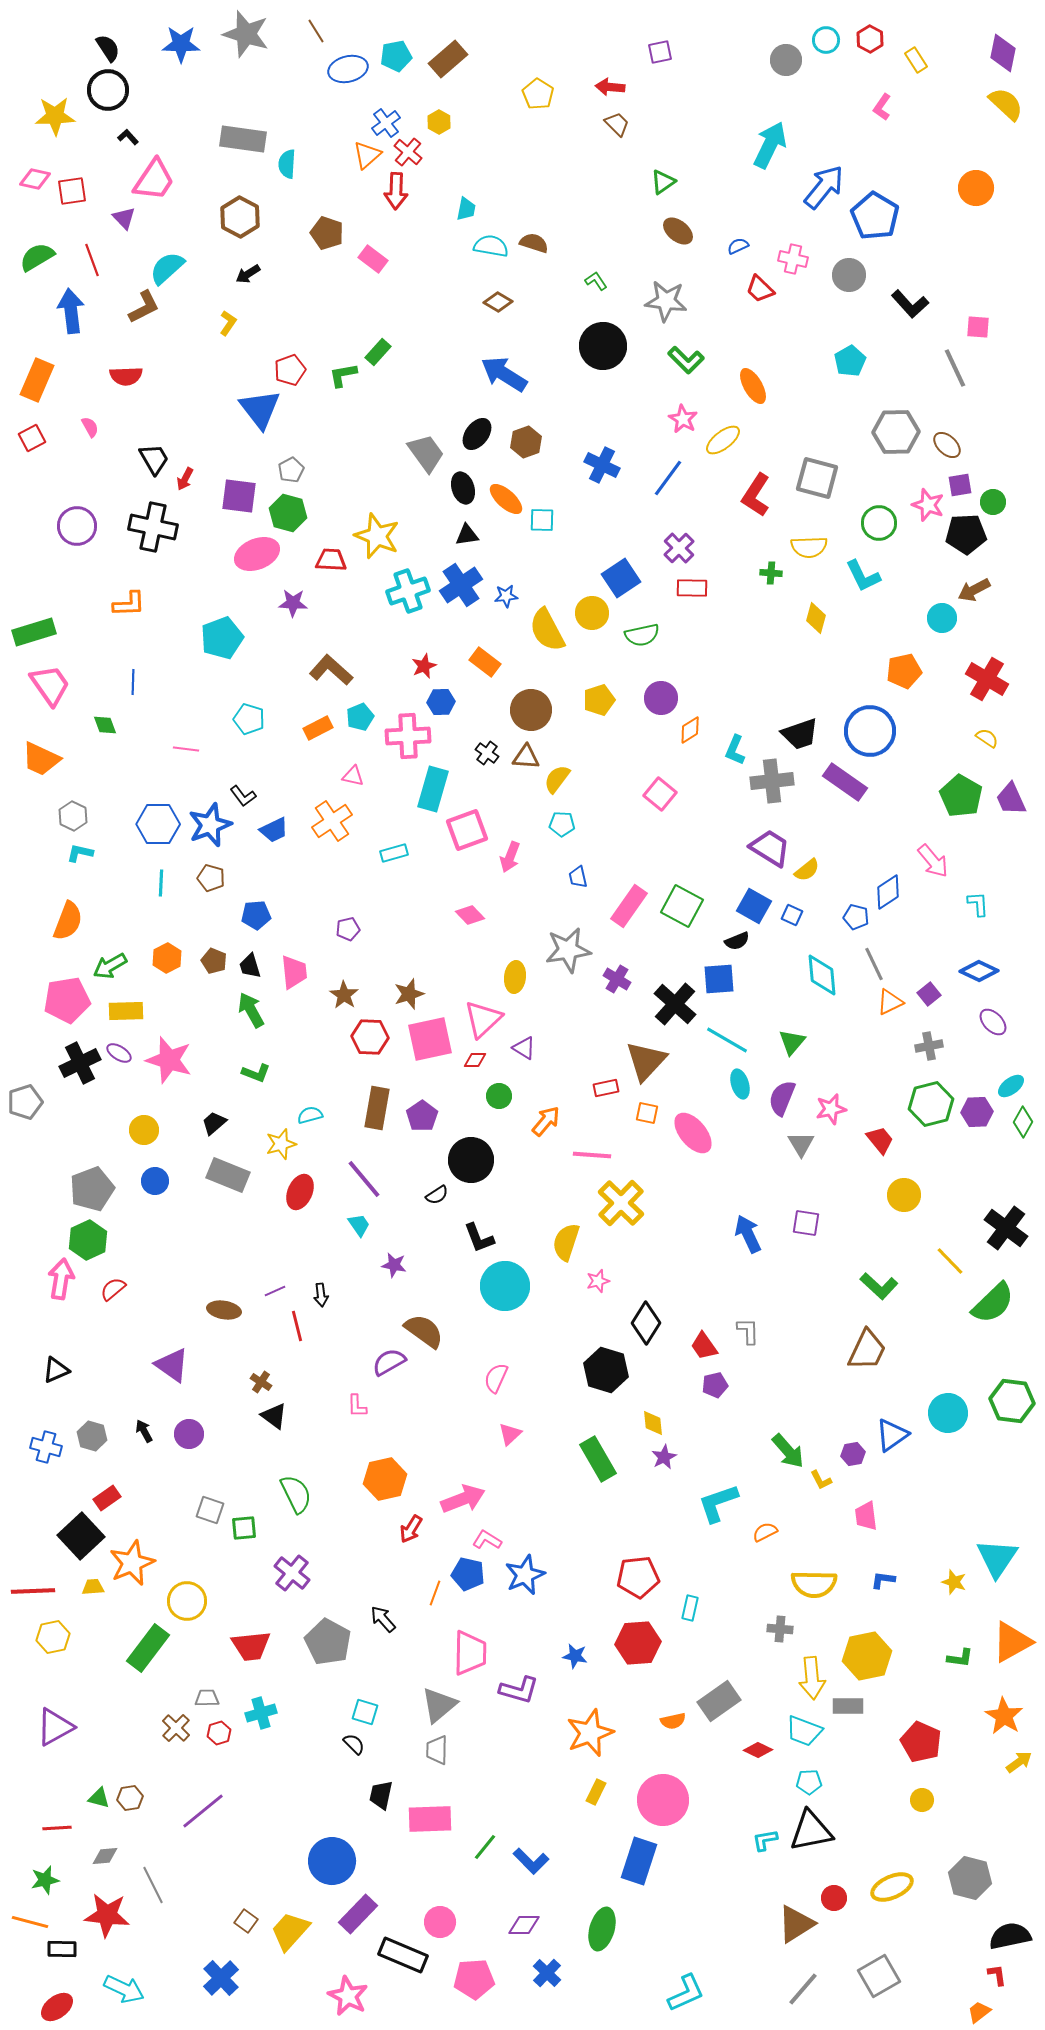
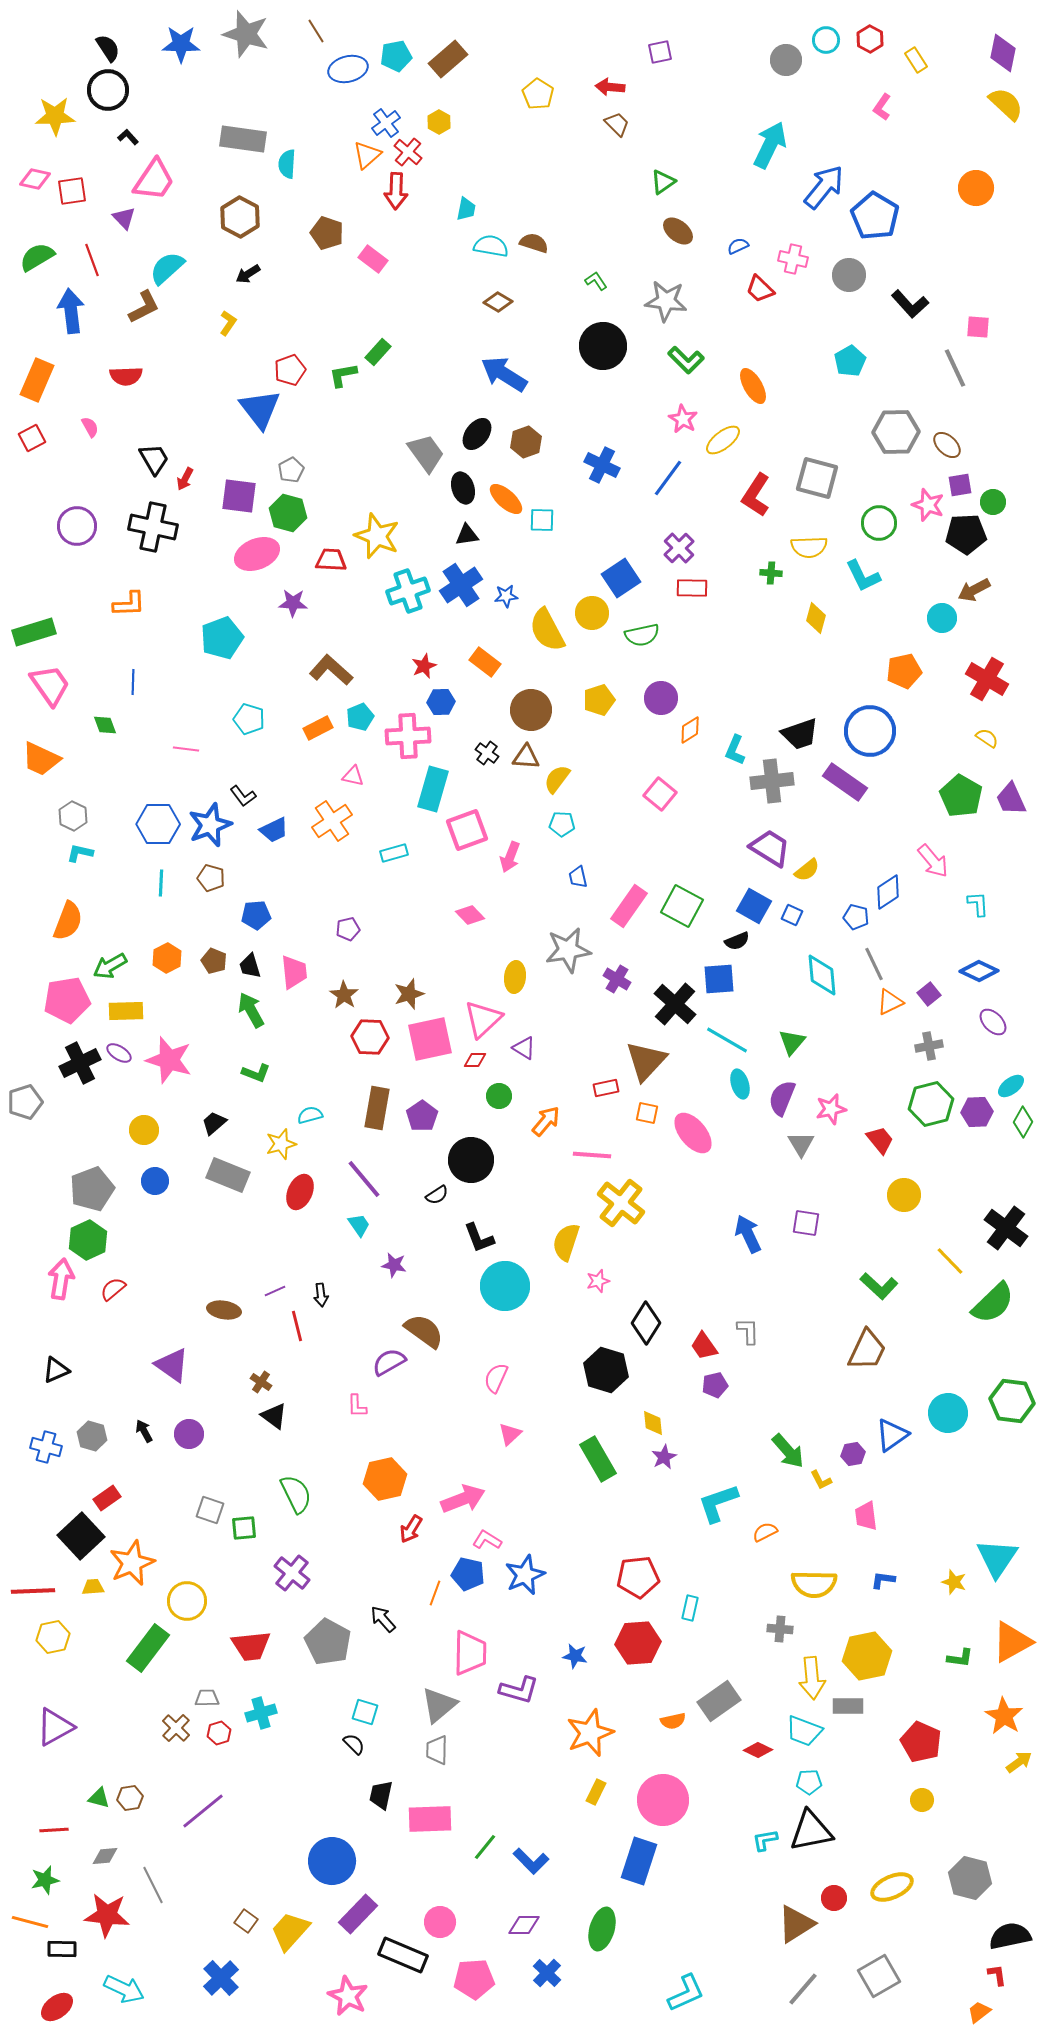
yellow cross at (621, 1203): rotated 6 degrees counterclockwise
red line at (57, 1828): moved 3 px left, 2 px down
